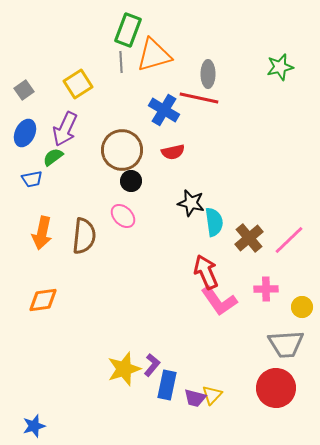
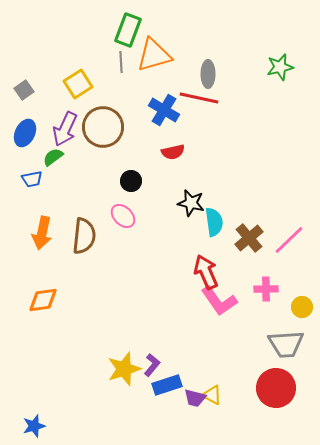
brown circle: moved 19 px left, 23 px up
blue rectangle: rotated 60 degrees clockwise
yellow triangle: rotated 45 degrees counterclockwise
